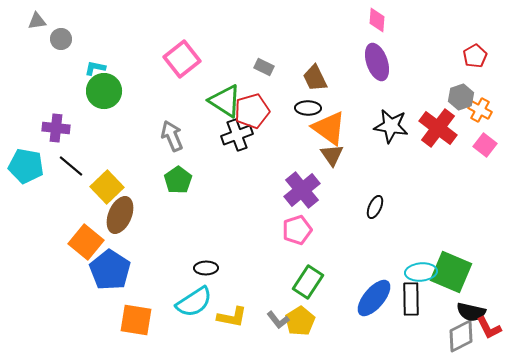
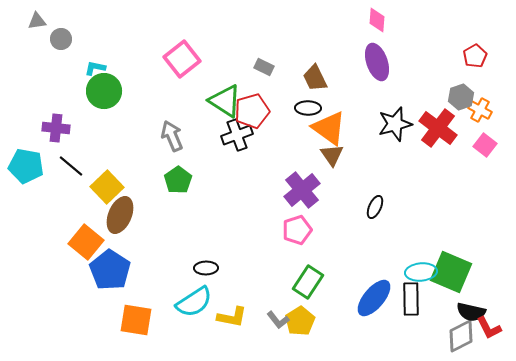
black star at (391, 126): moved 4 px right, 2 px up; rotated 24 degrees counterclockwise
